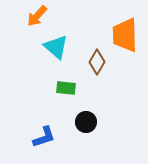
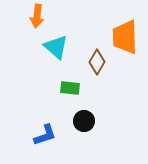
orange arrow: rotated 35 degrees counterclockwise
orange trapezoid: moved 2 px down
green rectangle: moved 4 px right
black circle: moved 2 px left, 1 px up
blue L-shape: moved 1 px right, 2 px up
